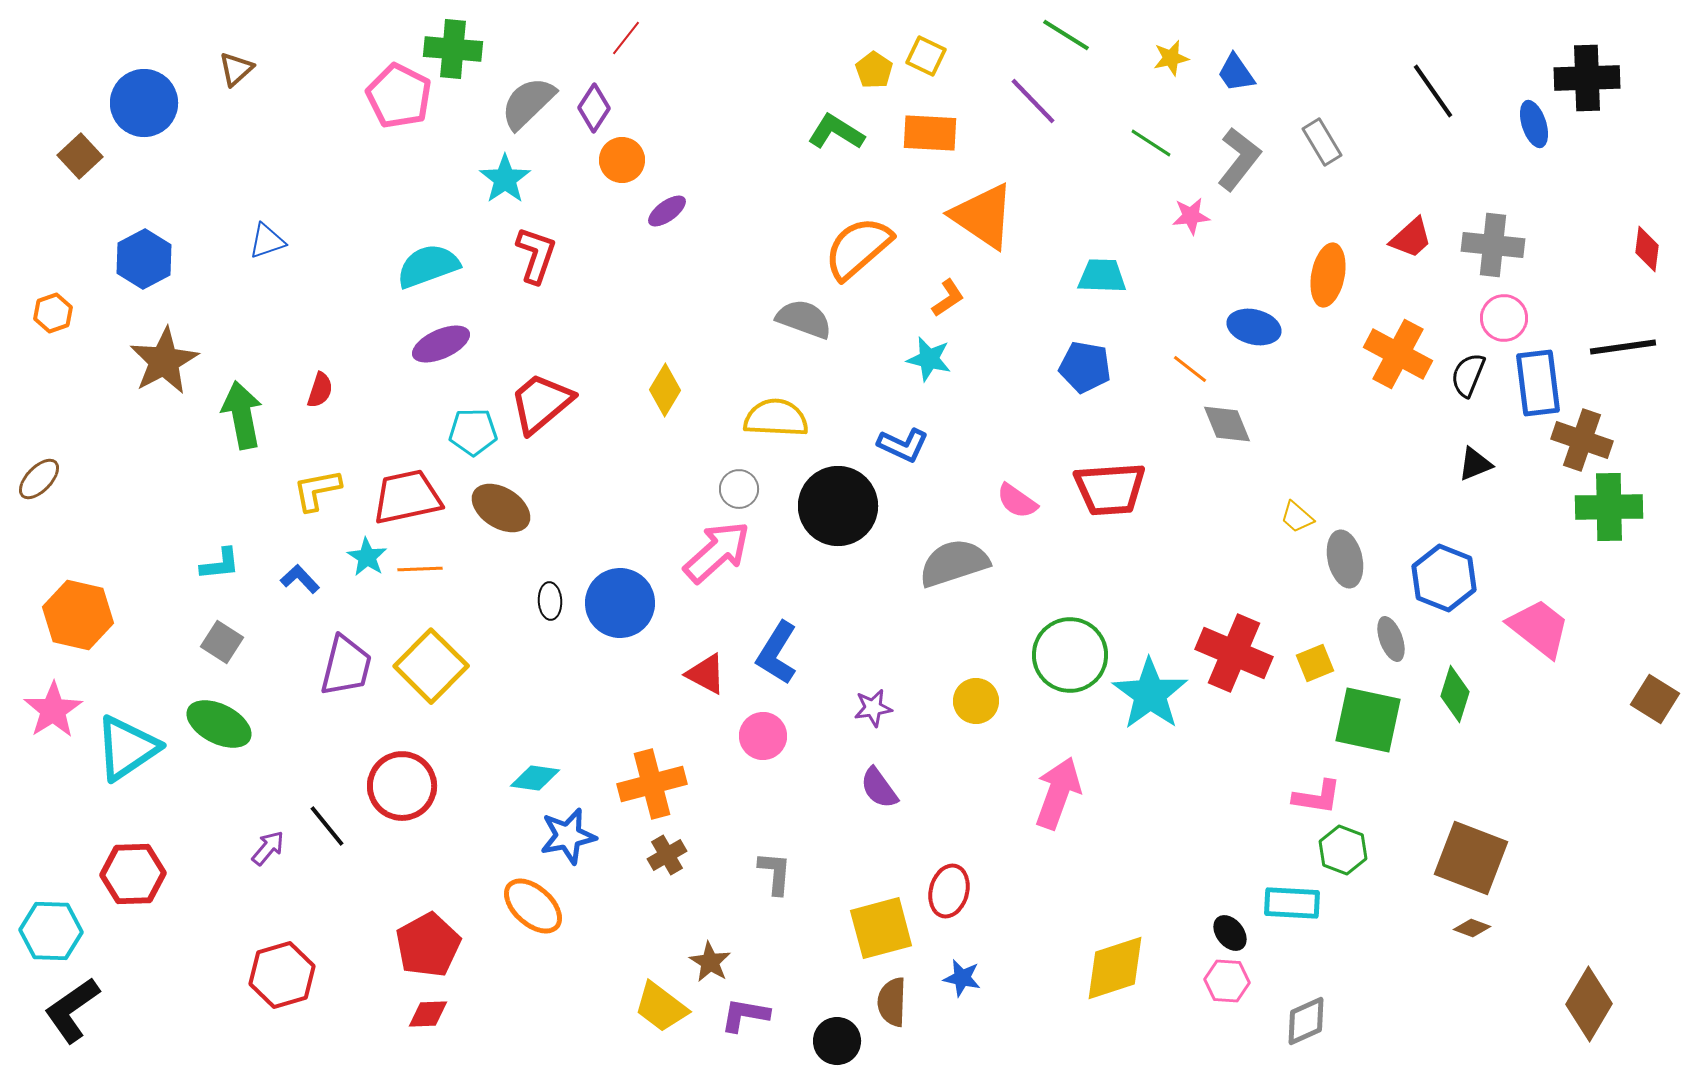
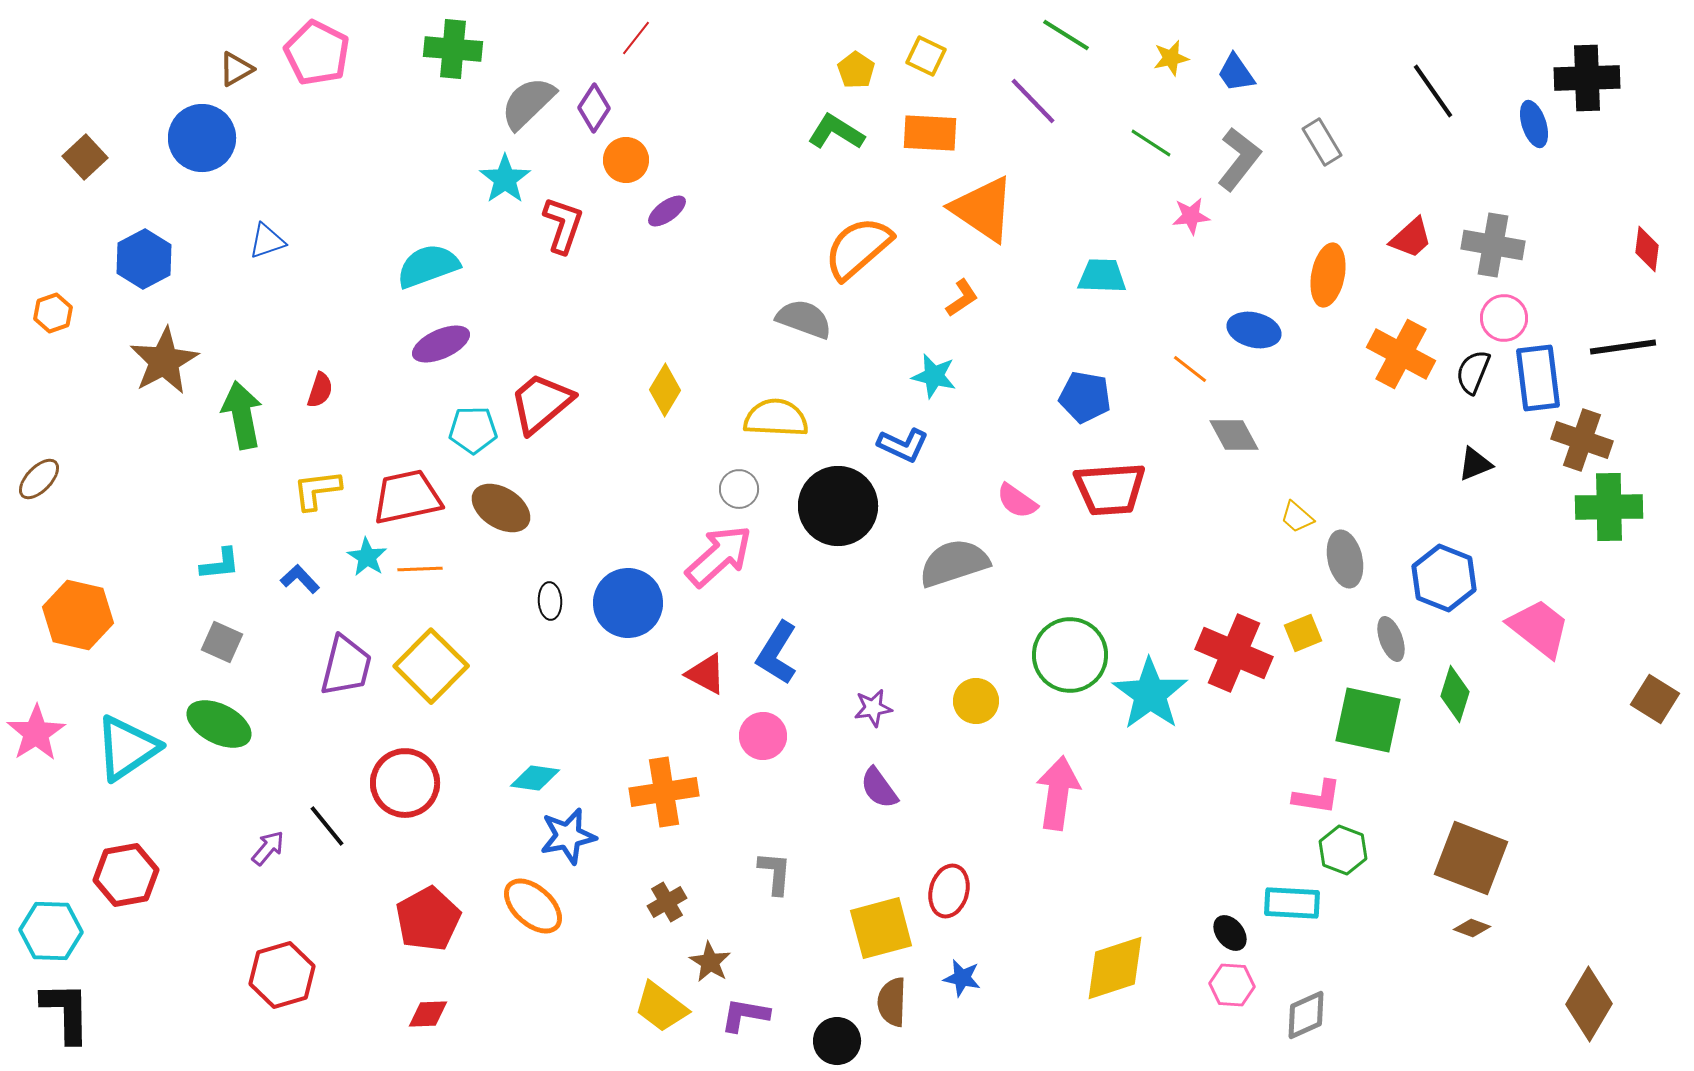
red line at (626, 38): moved 10 px right
brown triangle at (236, 69): rotated 12 degrees clockwise
yellow pentagon at (874, 70): moved 18 px left
pink pentagon at (399, 96): moved 82 px left, 43 px up
blue circle at (144, 103): moved 58 px right, 35 px down
brown square at (80, 156): moved 5 px right, 1 px down
orange circle at (622, 160): moved 4 px right
orange triangle at (983, 216): moved 7 px up
gray cross at (1493, 245): rotated 4 degrees clockwise
red L-shape at (536, 255): moved 27 px right, 30 px up
orange L-shape at (948, 298): moved 14 px right
blue ellipse at (1254, 327): moved 3 px down
orange cross at (1398, 354): moved 3 px right
cyan star at (929, 359): moved 5 px right, 17 px down
blue pentagon at (1085, 367): moved 30 px down
black semicircle at (1468, 375): moved 5 px right, 3 px up
blue rectangle at (1538, 383): moved 5 px up
gray diamond at (1227, 424): moved 7 px right, 11 px down; rotated 6 degrees counterclockwise
cyan pentagon at (473, 432): moved 2 px up
yellow L-shape at (317, 490): rotated 4 degrees clockwise
pink arrow at (717, 552): moved 2 px right, 4 px down
blue circle at (620, 603): moved 8 px right
gray square at (222, 642): rotated 9 degrees counterclockwise
yellow square at (1315, 663): moved 12 px left, 30 px up
pink star at (53, 710): moved 17 px left, 23 px down
orange cross at (652, 784): moved 12 px right, 8 px down; rotated 6 degrees clockwise
red circle at (402, 786): moved 3 px right, 3 px up
pink arrow at (1058, 793): rotated 12 degrees counterclockwise
brown cross at (667, 855): moved 47 px down
red hexagon at (133, 874): moved 7 px left, 1 px down; rotated 8 degrees counterclockwise
red pentagon at (428, 945): moved 26 px up
pink hexagon at (1227, 981): moved 5 px right, 4 px down
black L-shape at (72, 1010): moved 6 px left, 2 px down; rotated 124 degrees clockwise
gray diamond at (1306, 1021): moved 6 px up
